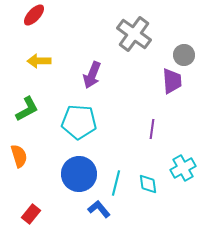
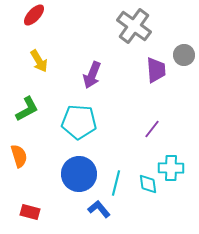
gray cross: moved 8 px up
yellow arrow: rotated 120 degrees counterclockwise
purple trapezoid: moved 16 px left, 11 px up
purple line: rotated 30 degrees clockwise
cyan cross: moved 12 px left; rotated 30 degrees clockwise
red rectangle: moved 1 px left, 2 px up; rotated 66 degrees clockwise
